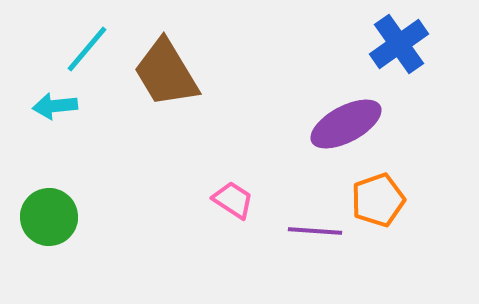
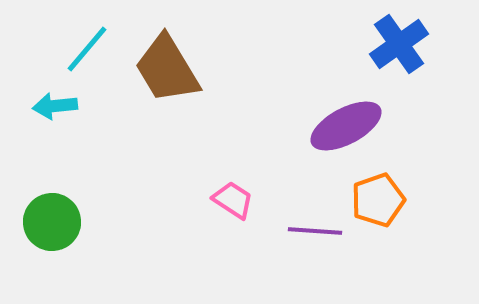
brown trapezoid: moved 1 px right, 4 px up
purple ellipse: moved 2 px down
green circle: moved 3 px right, 5 px down
